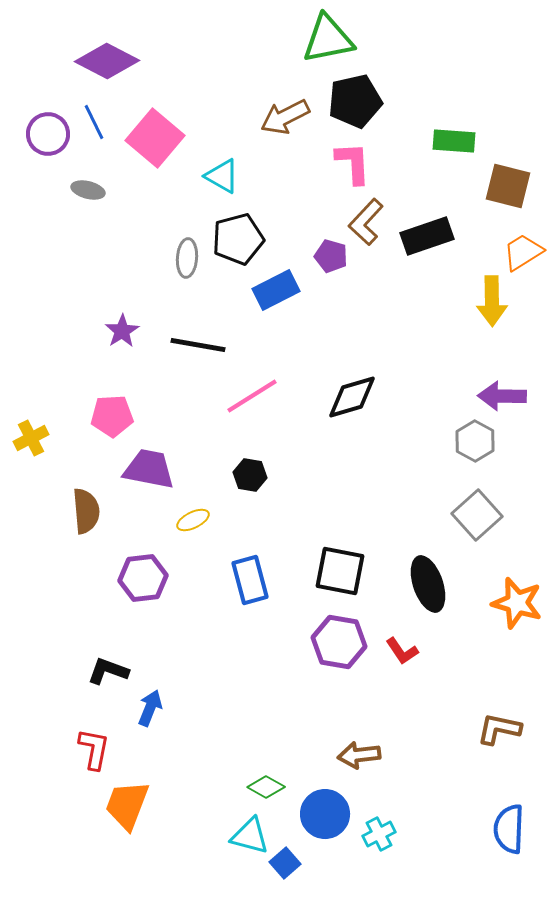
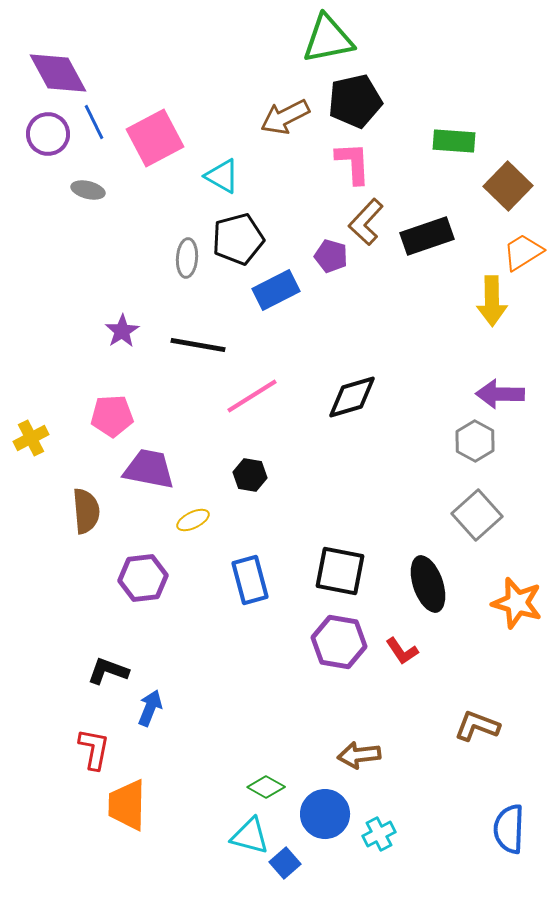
purple diamond at (107, 61): moved 49 px left, 12 px down; rotated 34 degrees clockwise
pink square at (155, 138): rotated 22 degrees clockwise
brown square at (508, 186): rotated 30 degrees clockwise
purple arrow at (502, 396): moved 2 px left, 2 px up
brown L-shape at (499, 729): moved 22 px left, 3 px up; rotated 9 degrees clockwise
orange trapezoid at (127, 805): rotated 20 degrees counterclockwise
